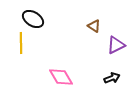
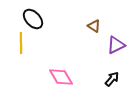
black ellipse: rotated 15 degrees clockwise
black arrow: moved 1 px down; rotated 28 degrees counterclockwise
